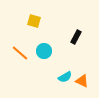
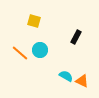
cyan circle: moved 4 px left, 1 px up
cyan semicircle: moved 1 px right, 1 px up; rotated 120 degrees counterclockwise
